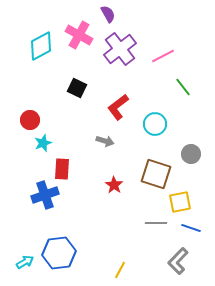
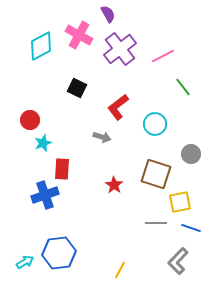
gray arrow: moved 3 px left, 4 px up
